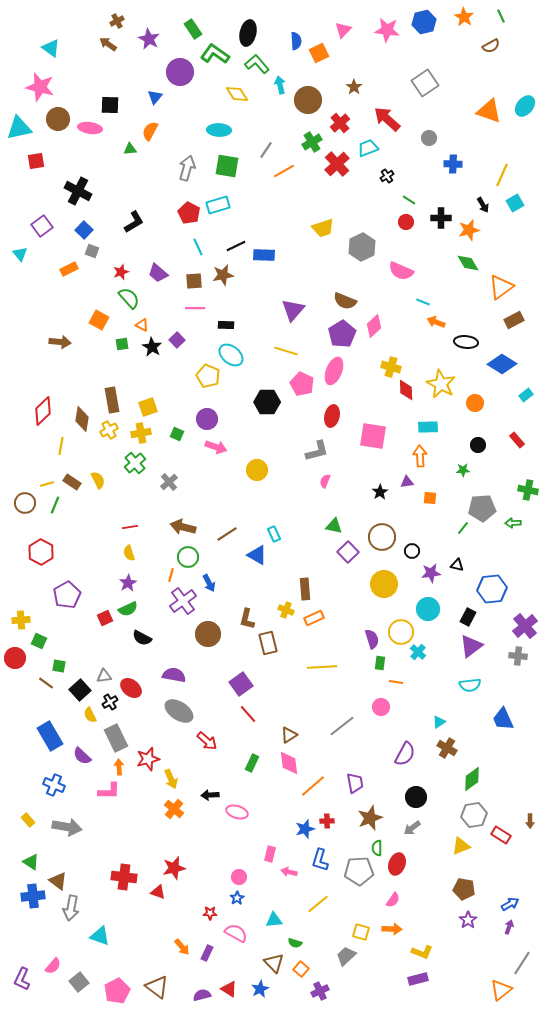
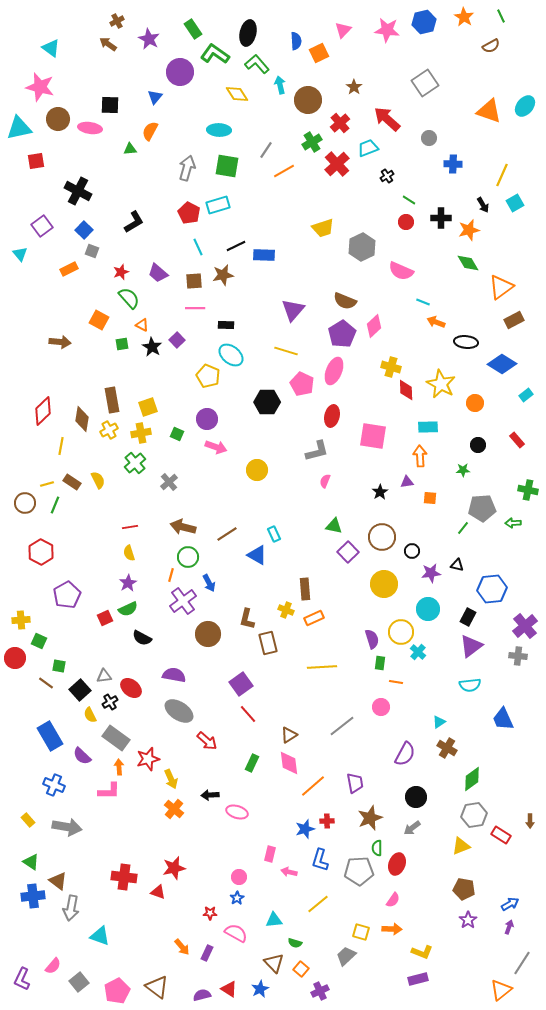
gray rectangle at (116, 738): rotated 28 degrees counterclockwise
